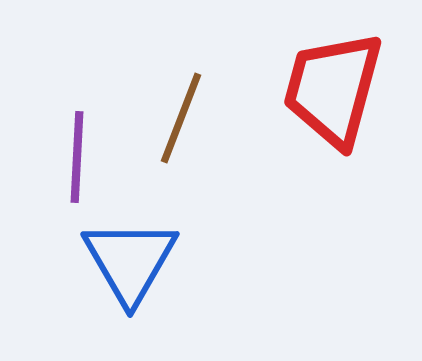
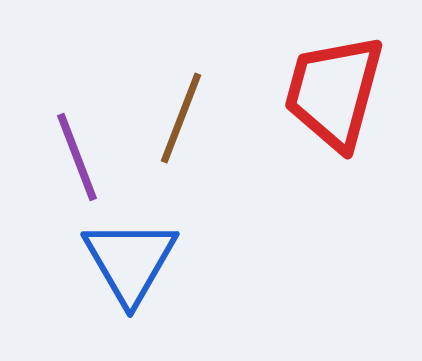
red trapezoid: moved 1 px right, 3 px down
purple line: rotated 24 degrees counterclockwise
